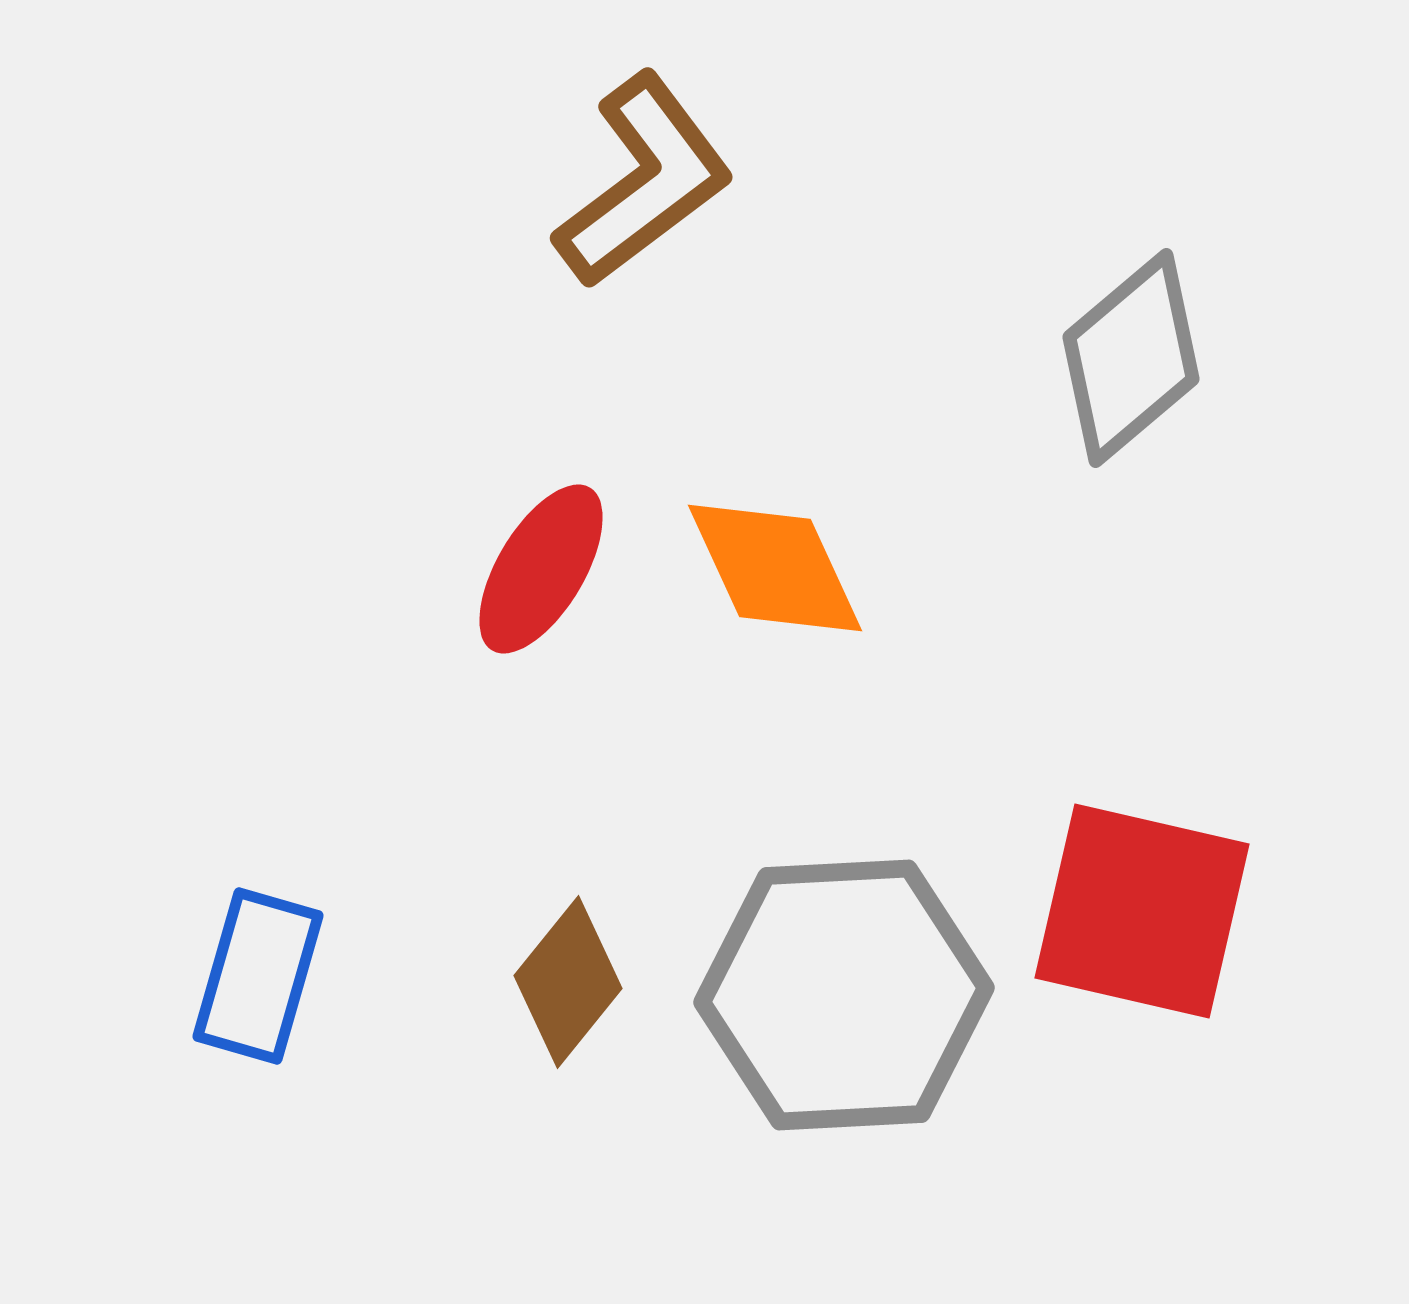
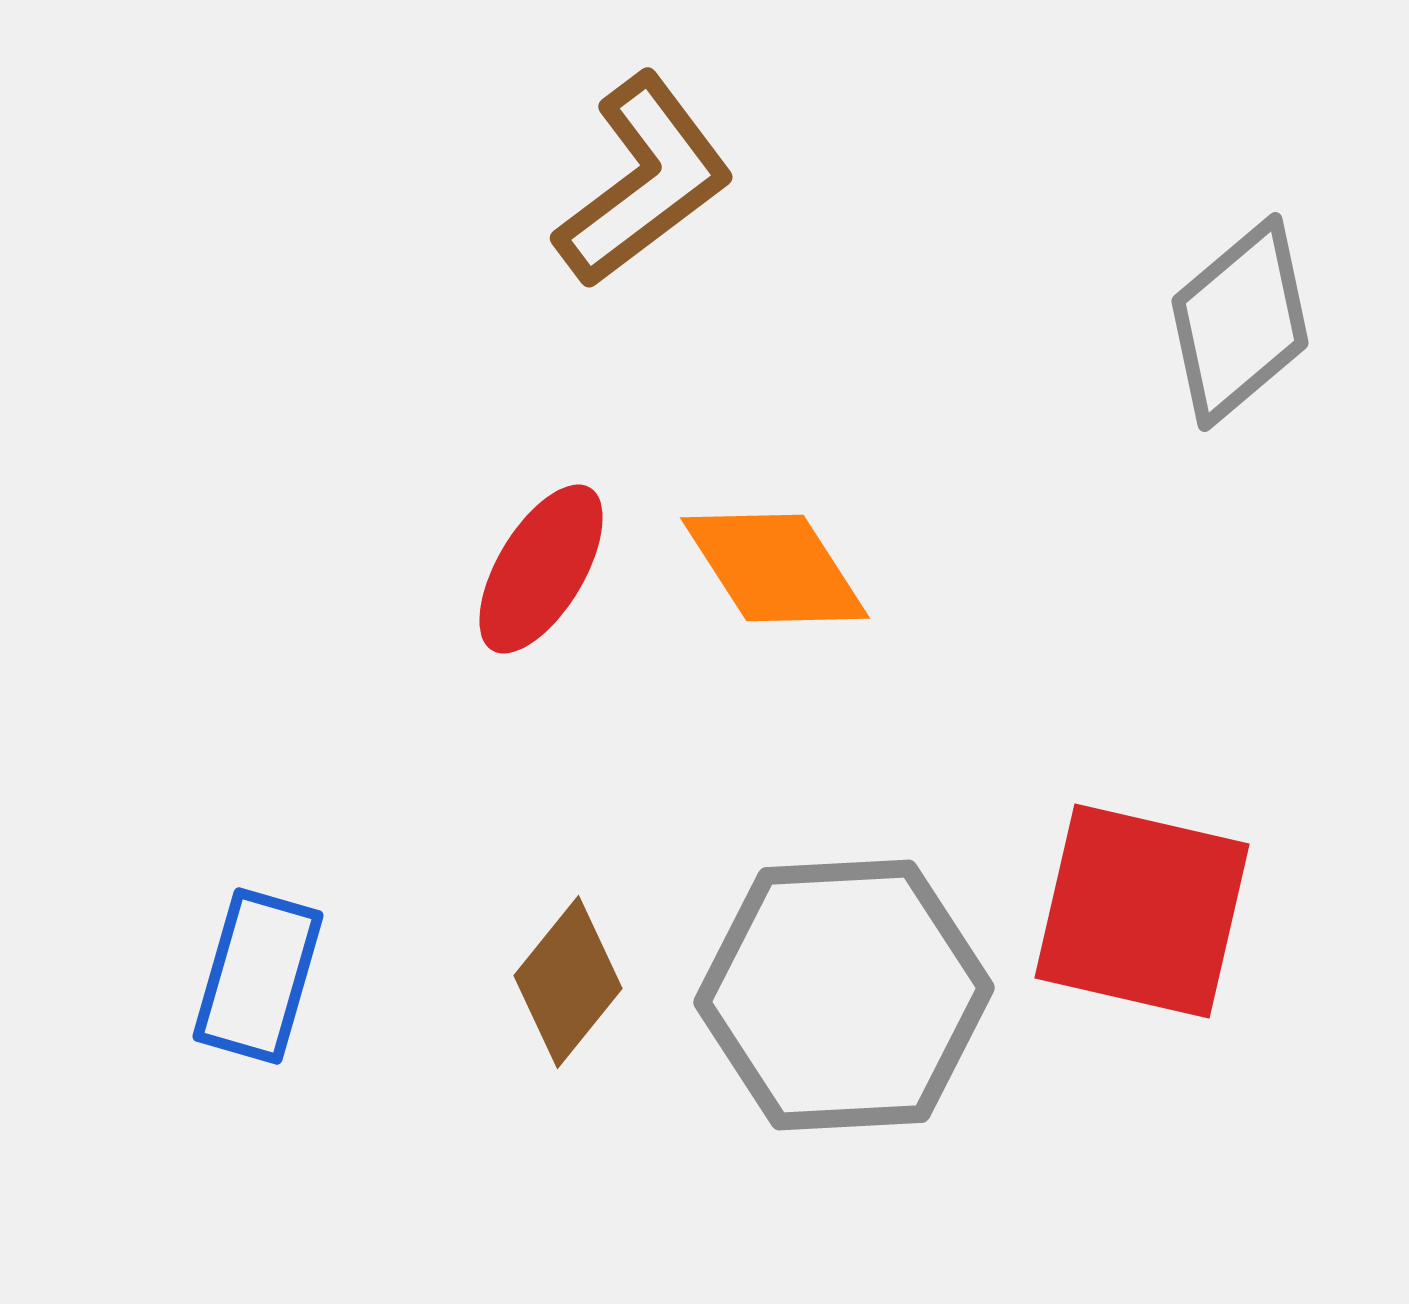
gray diamond: moved 109 px right, 36 px up
orange diamond: rotated 8 degrees counterclockwise
